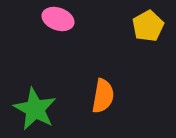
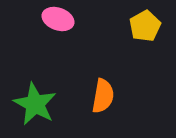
yellow pentagon: moved 3 px left
green star: moved 5 px up
